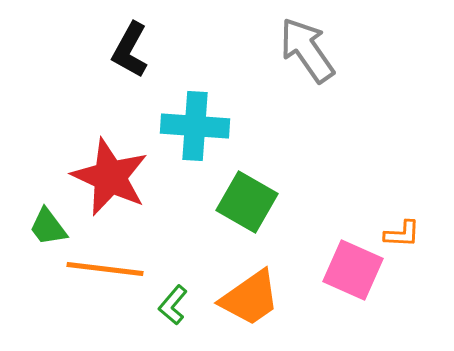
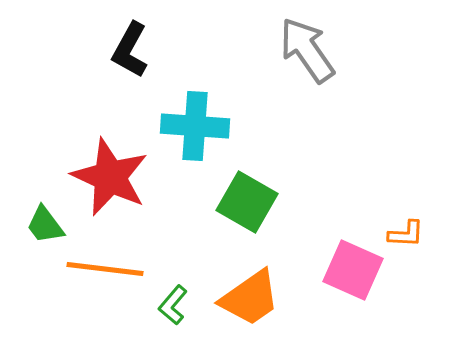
green trapezoid: moved 3 px left, 2 px up
orange L-shape: moved 4 px right
